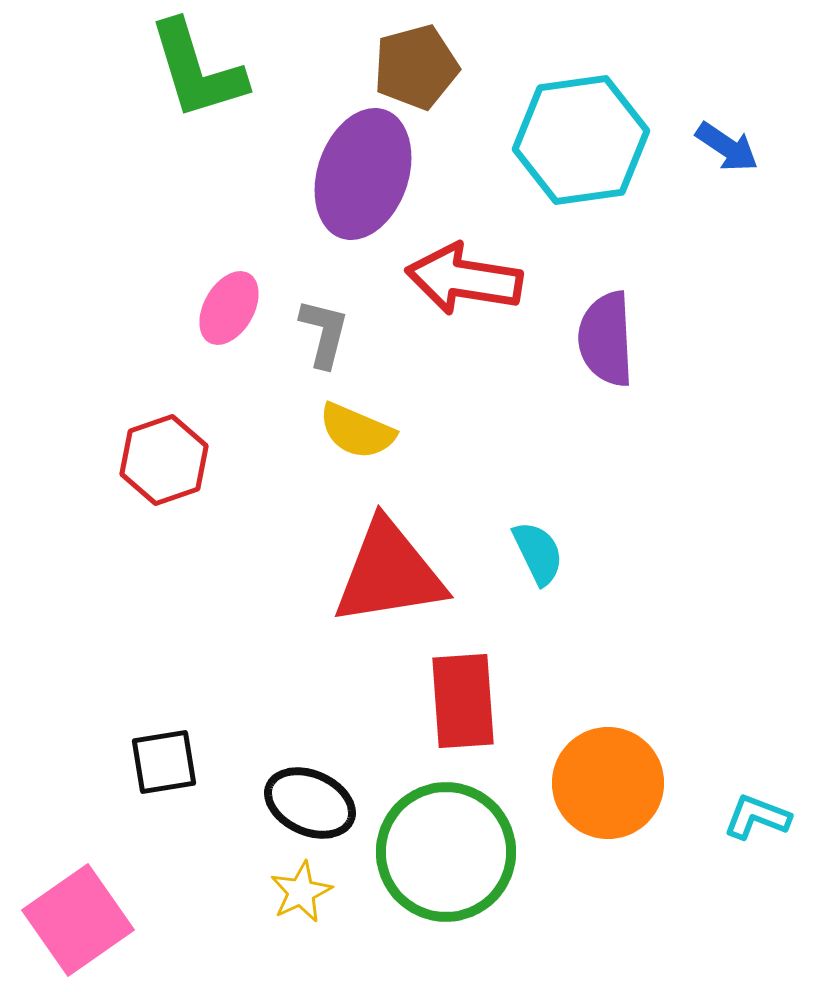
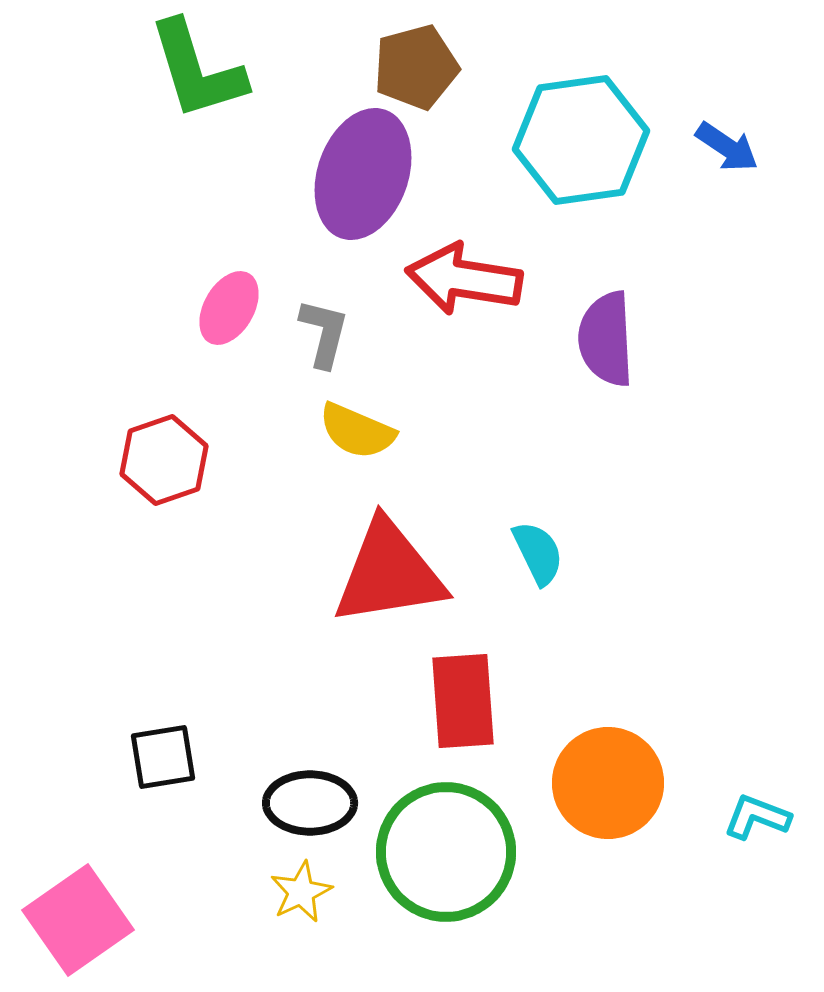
black square: moved 1 px left, 5 px up
black ellipse: rotated 24 degrees counterclockwise
